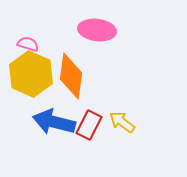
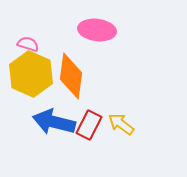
yellow arrow: moved 1 px left, 2 px down
